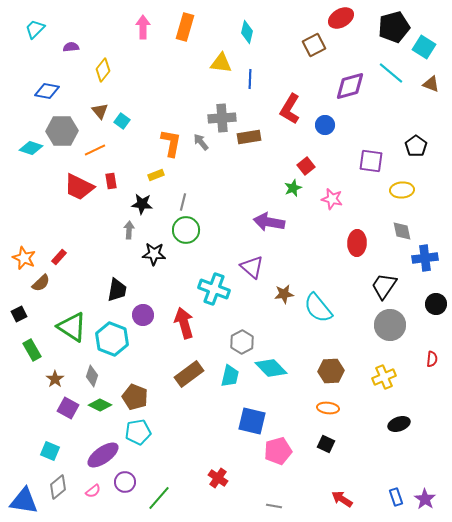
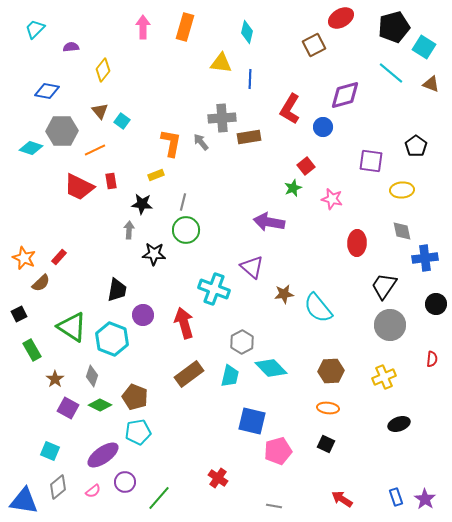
purple diamond at (350, 86): moved 5 px left, 9 px down
blue circle at (325, 125): moved 2 px left, 2 px down
